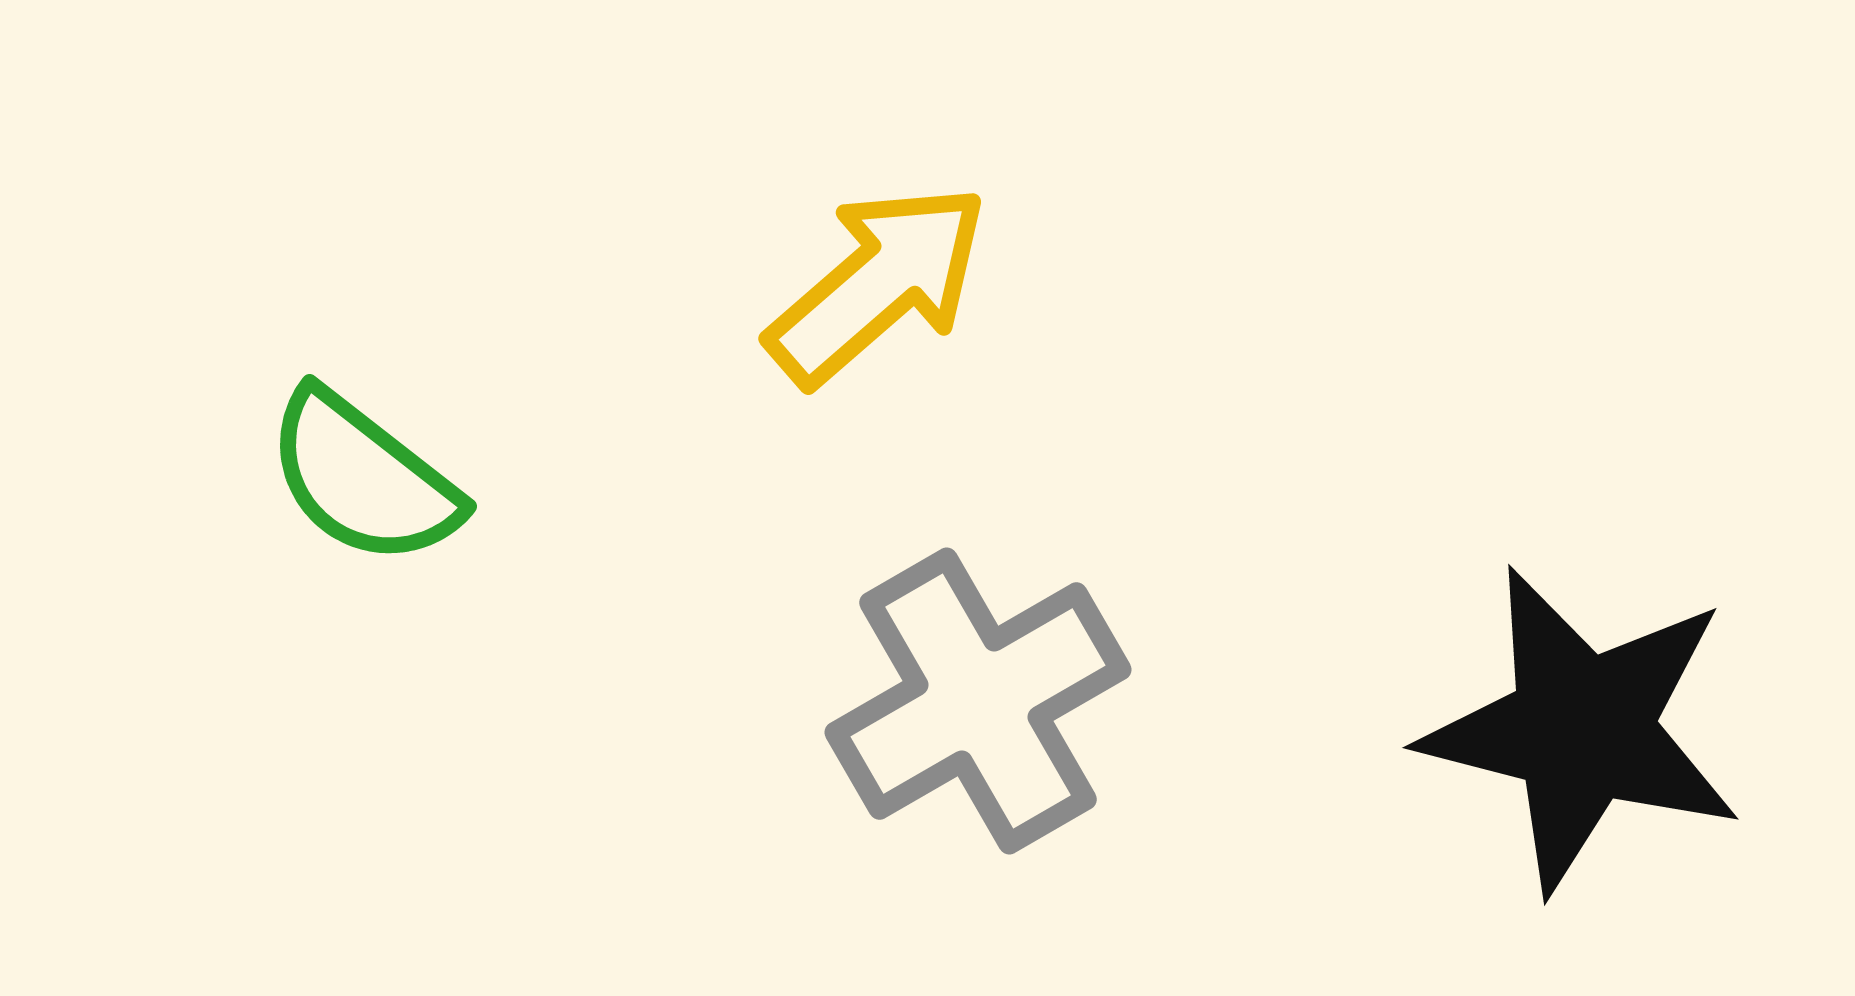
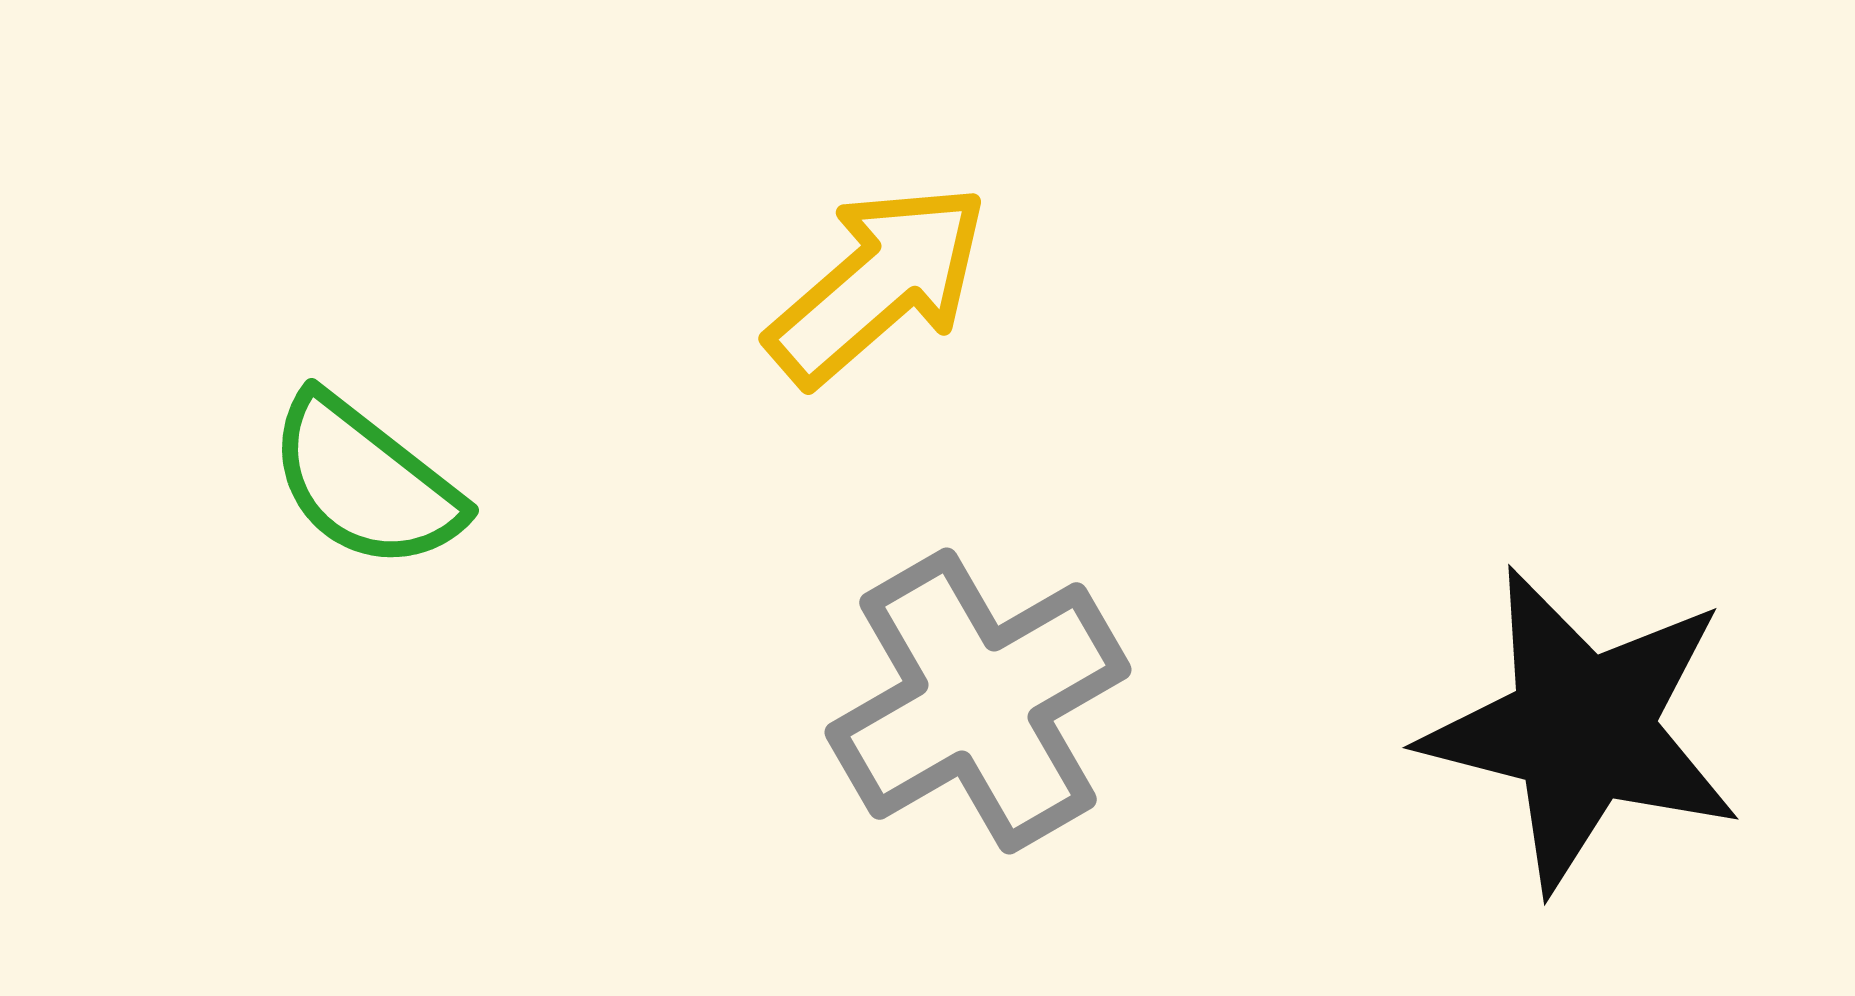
green semicircle: moved 2 px right, 4 px down
